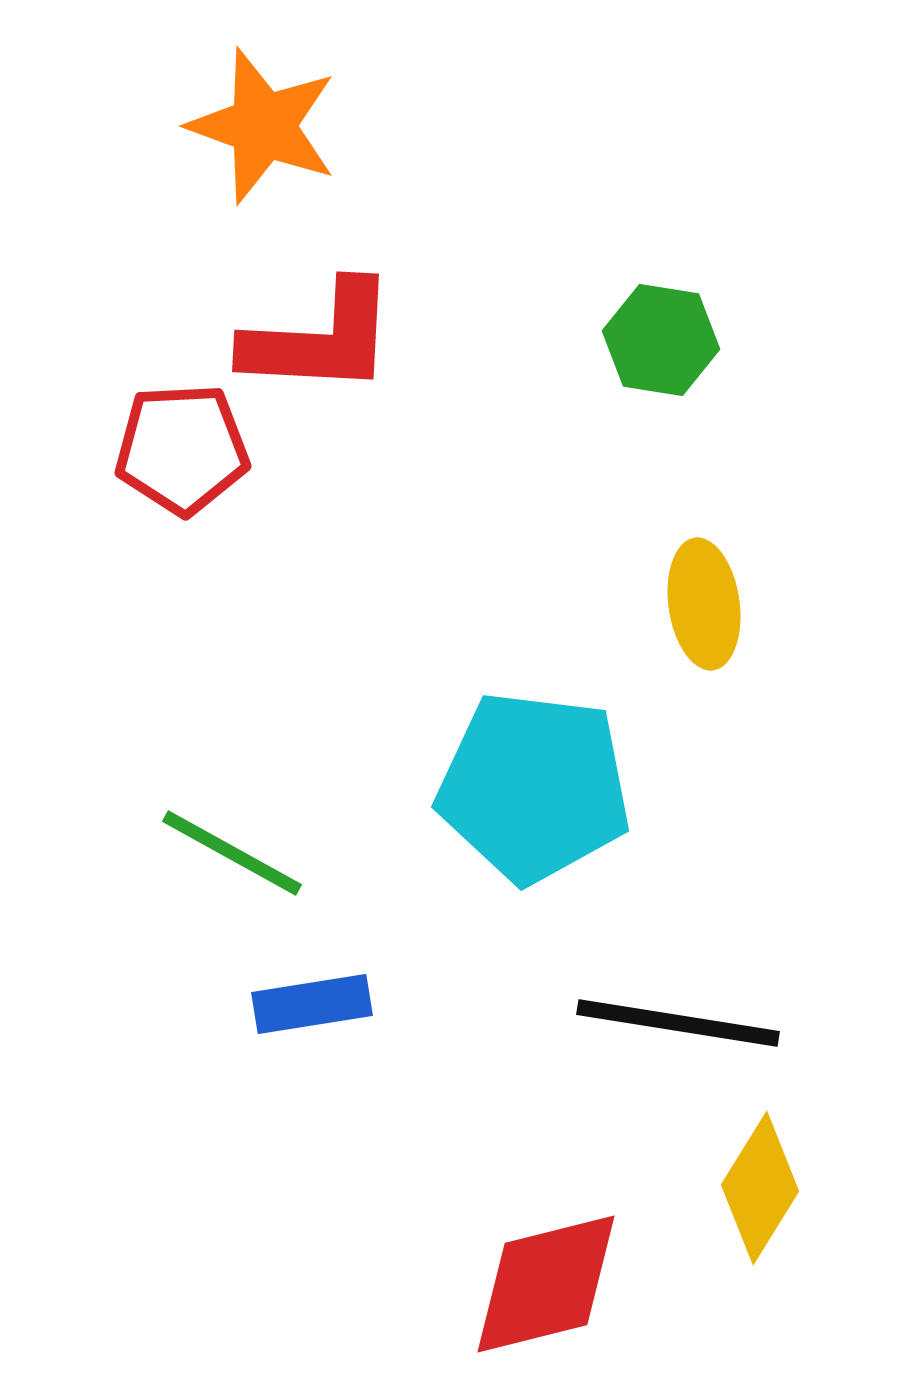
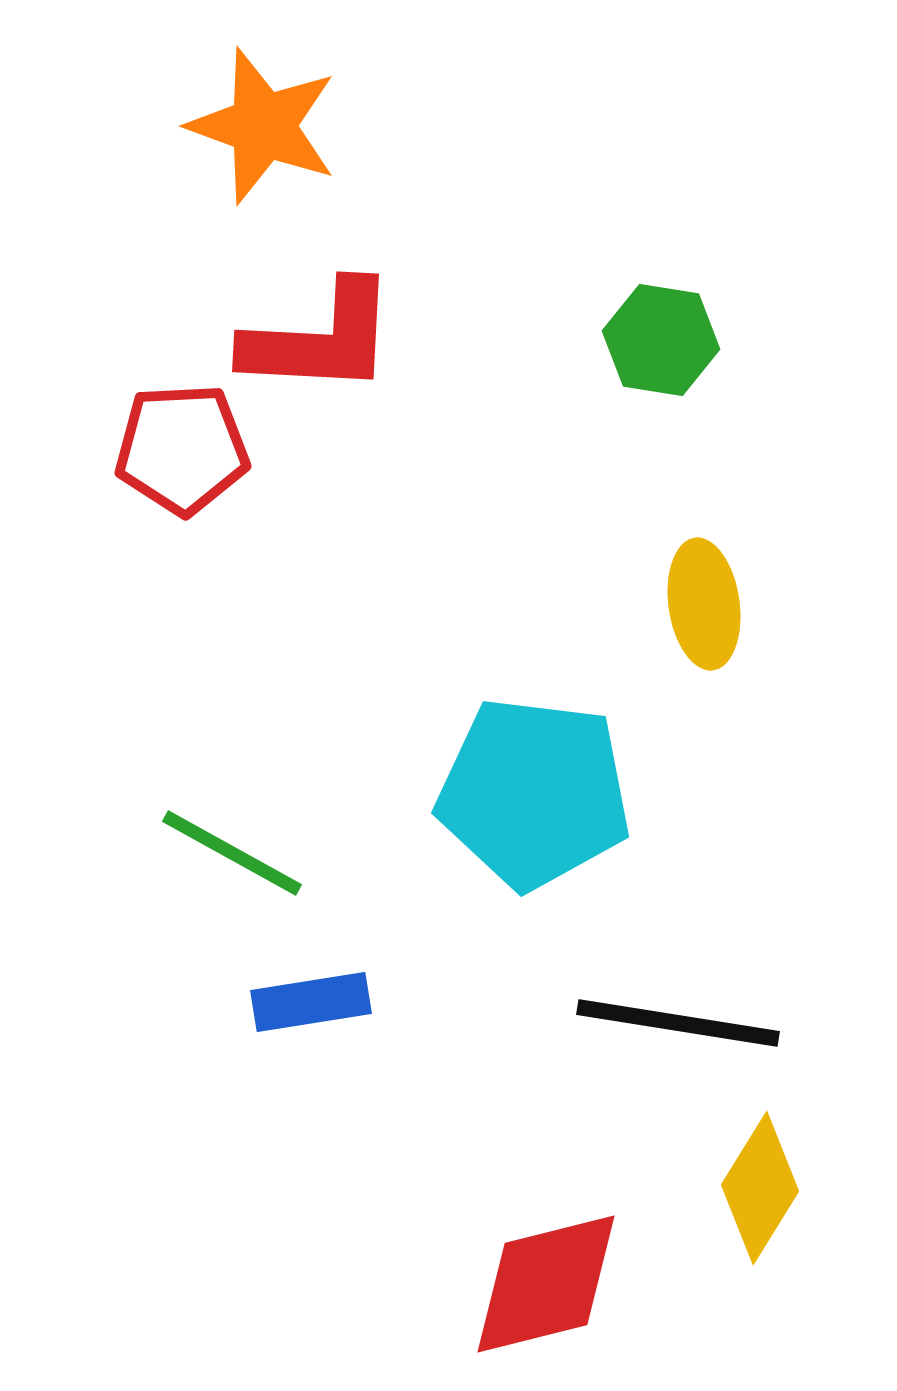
cyan pentagon: moved 6 px down
blue rectangle: moved 1 px left, 2 px up
